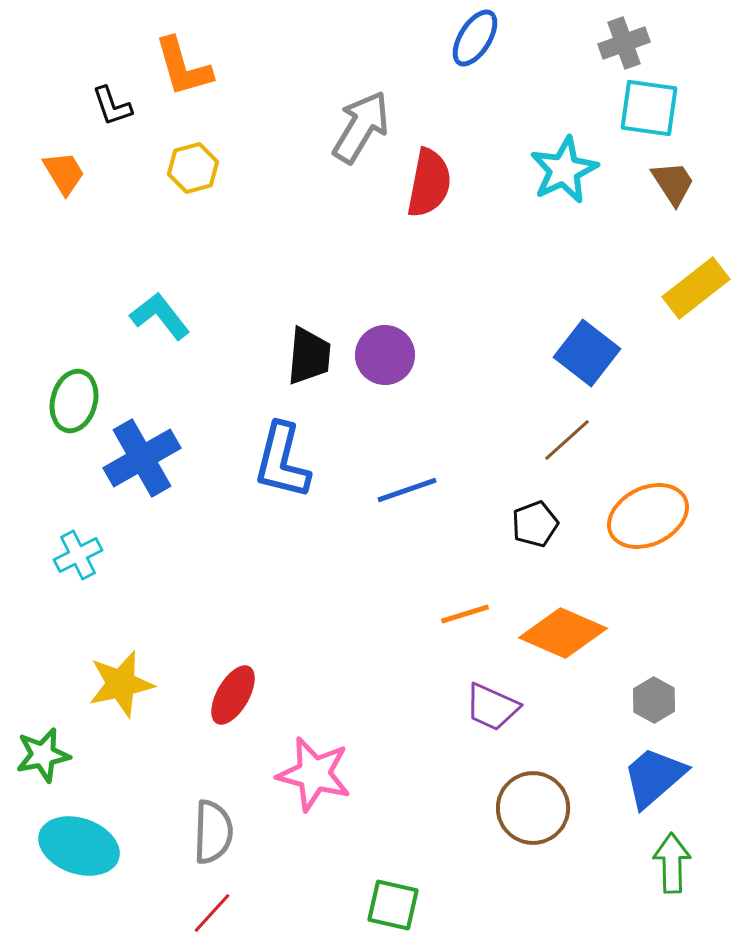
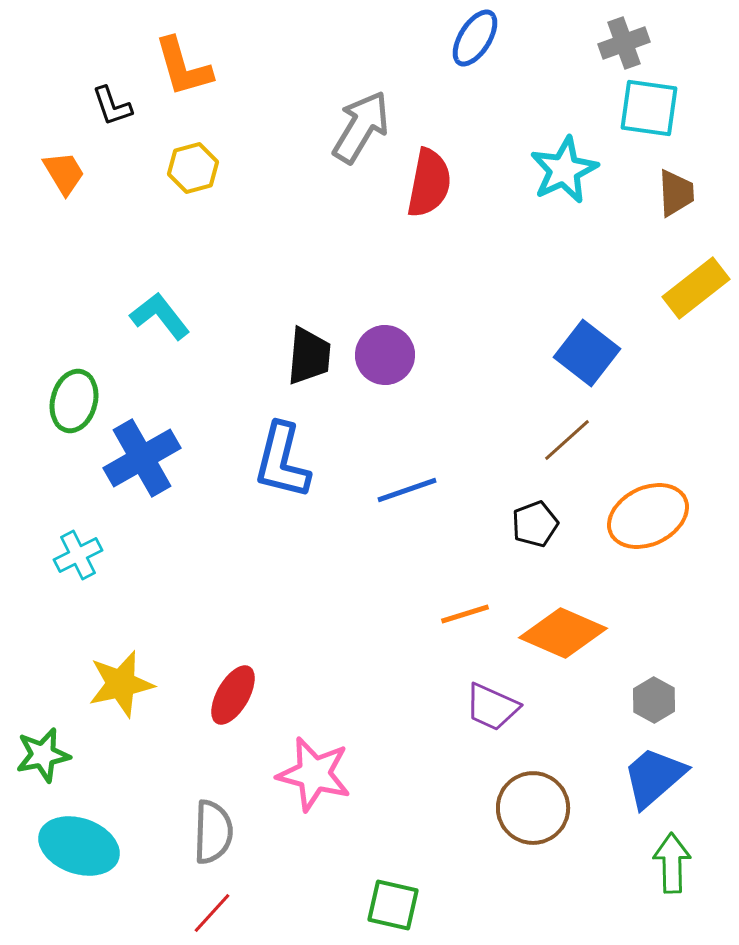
brown trapezoid: moved 3 px right, 10 px down; rotated 30 degrees clockwise
